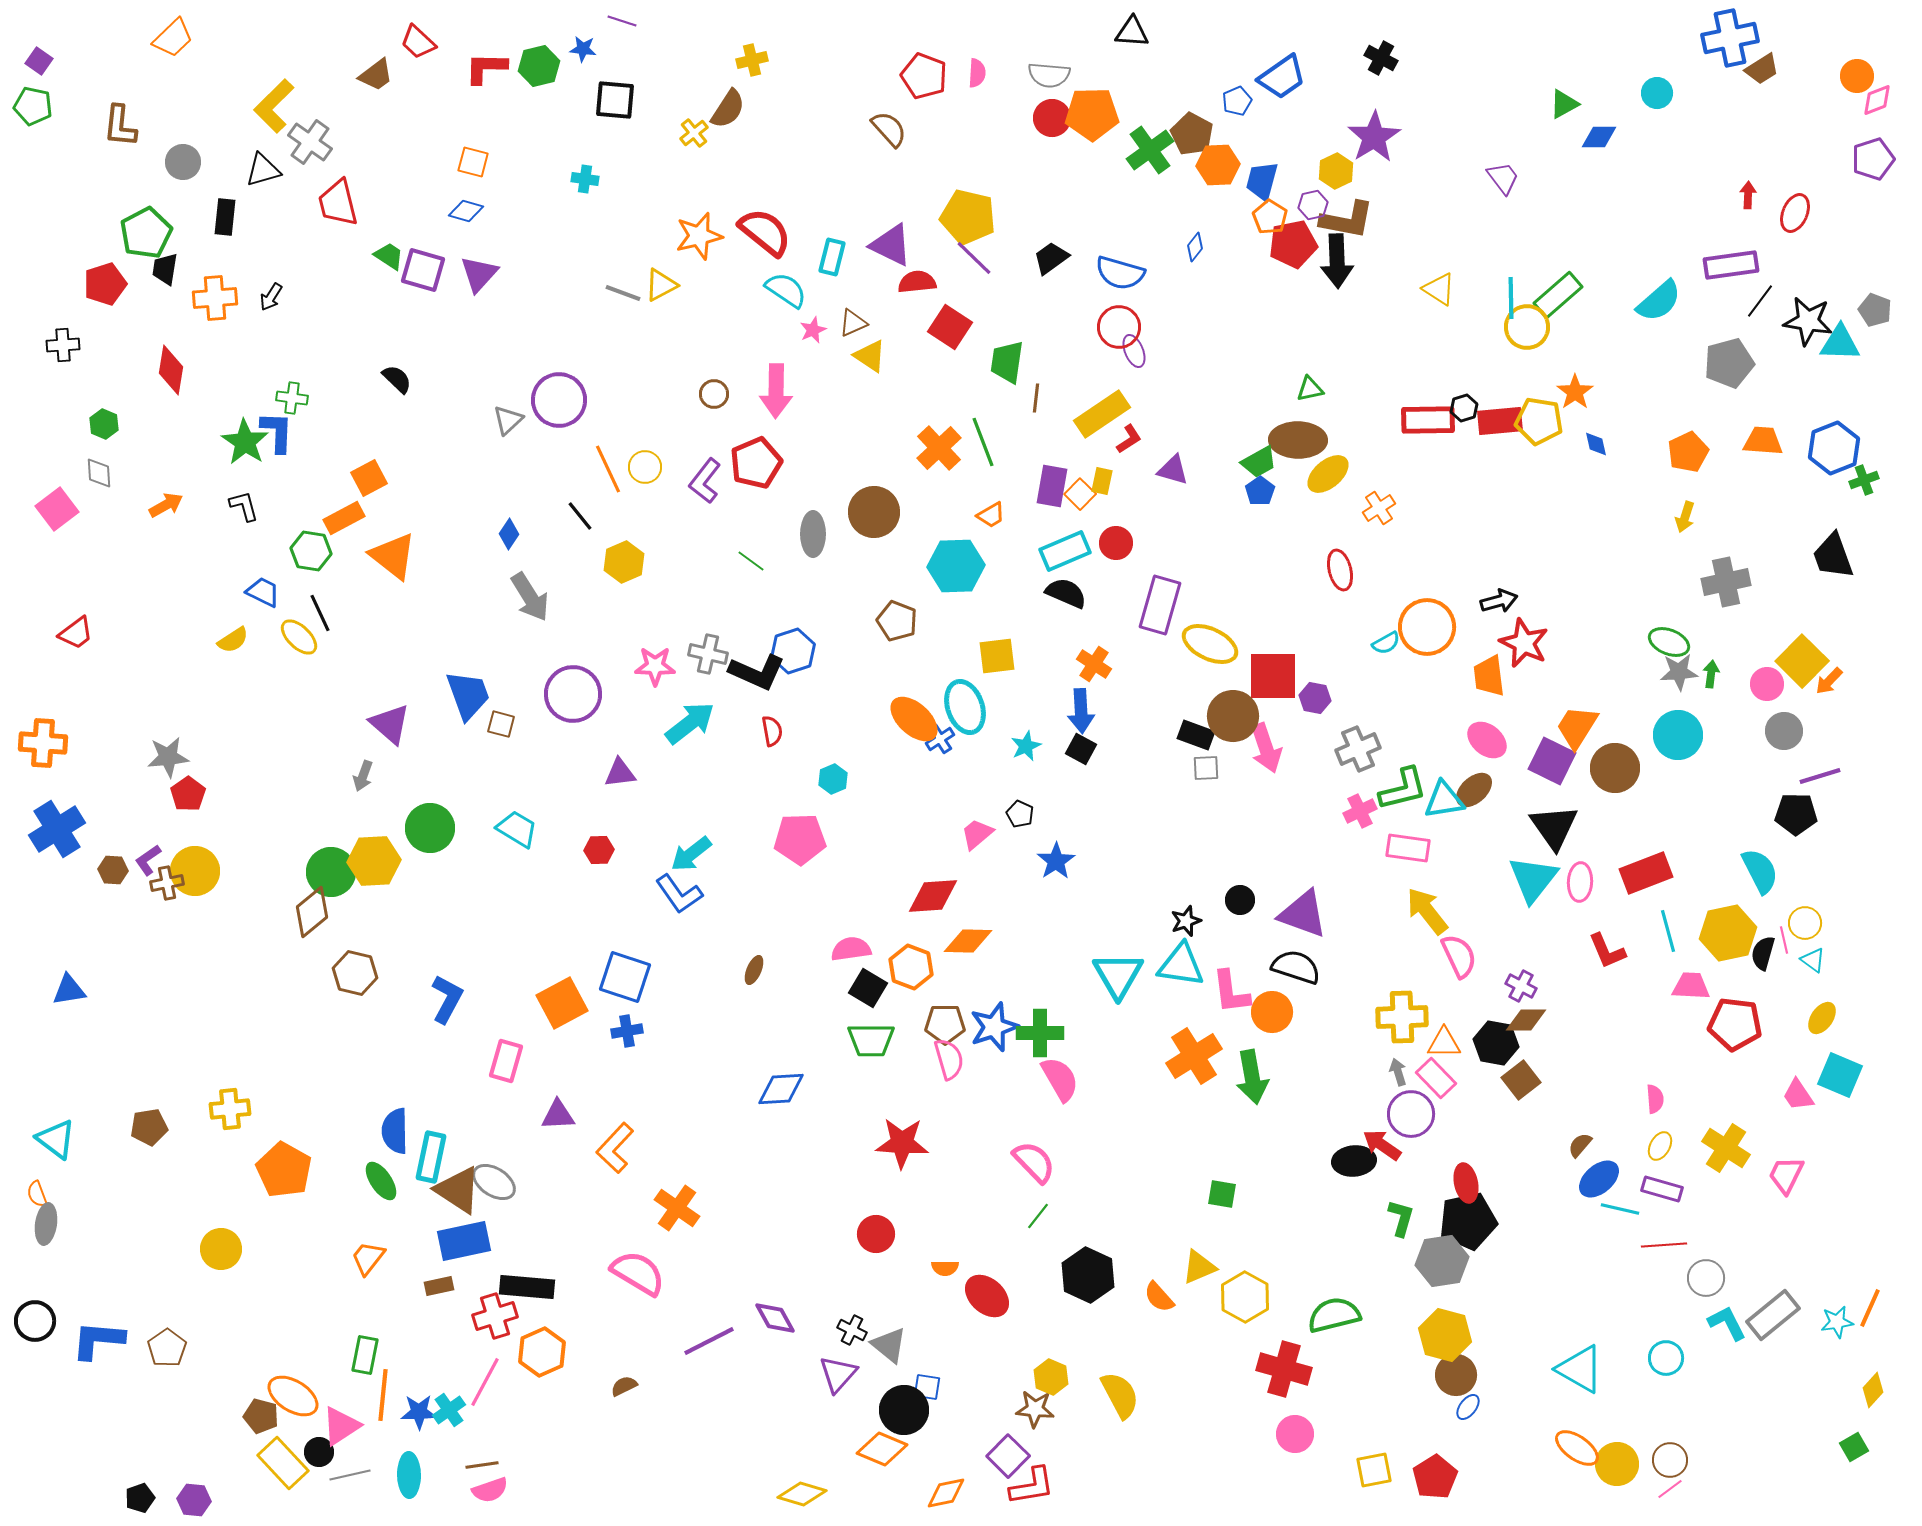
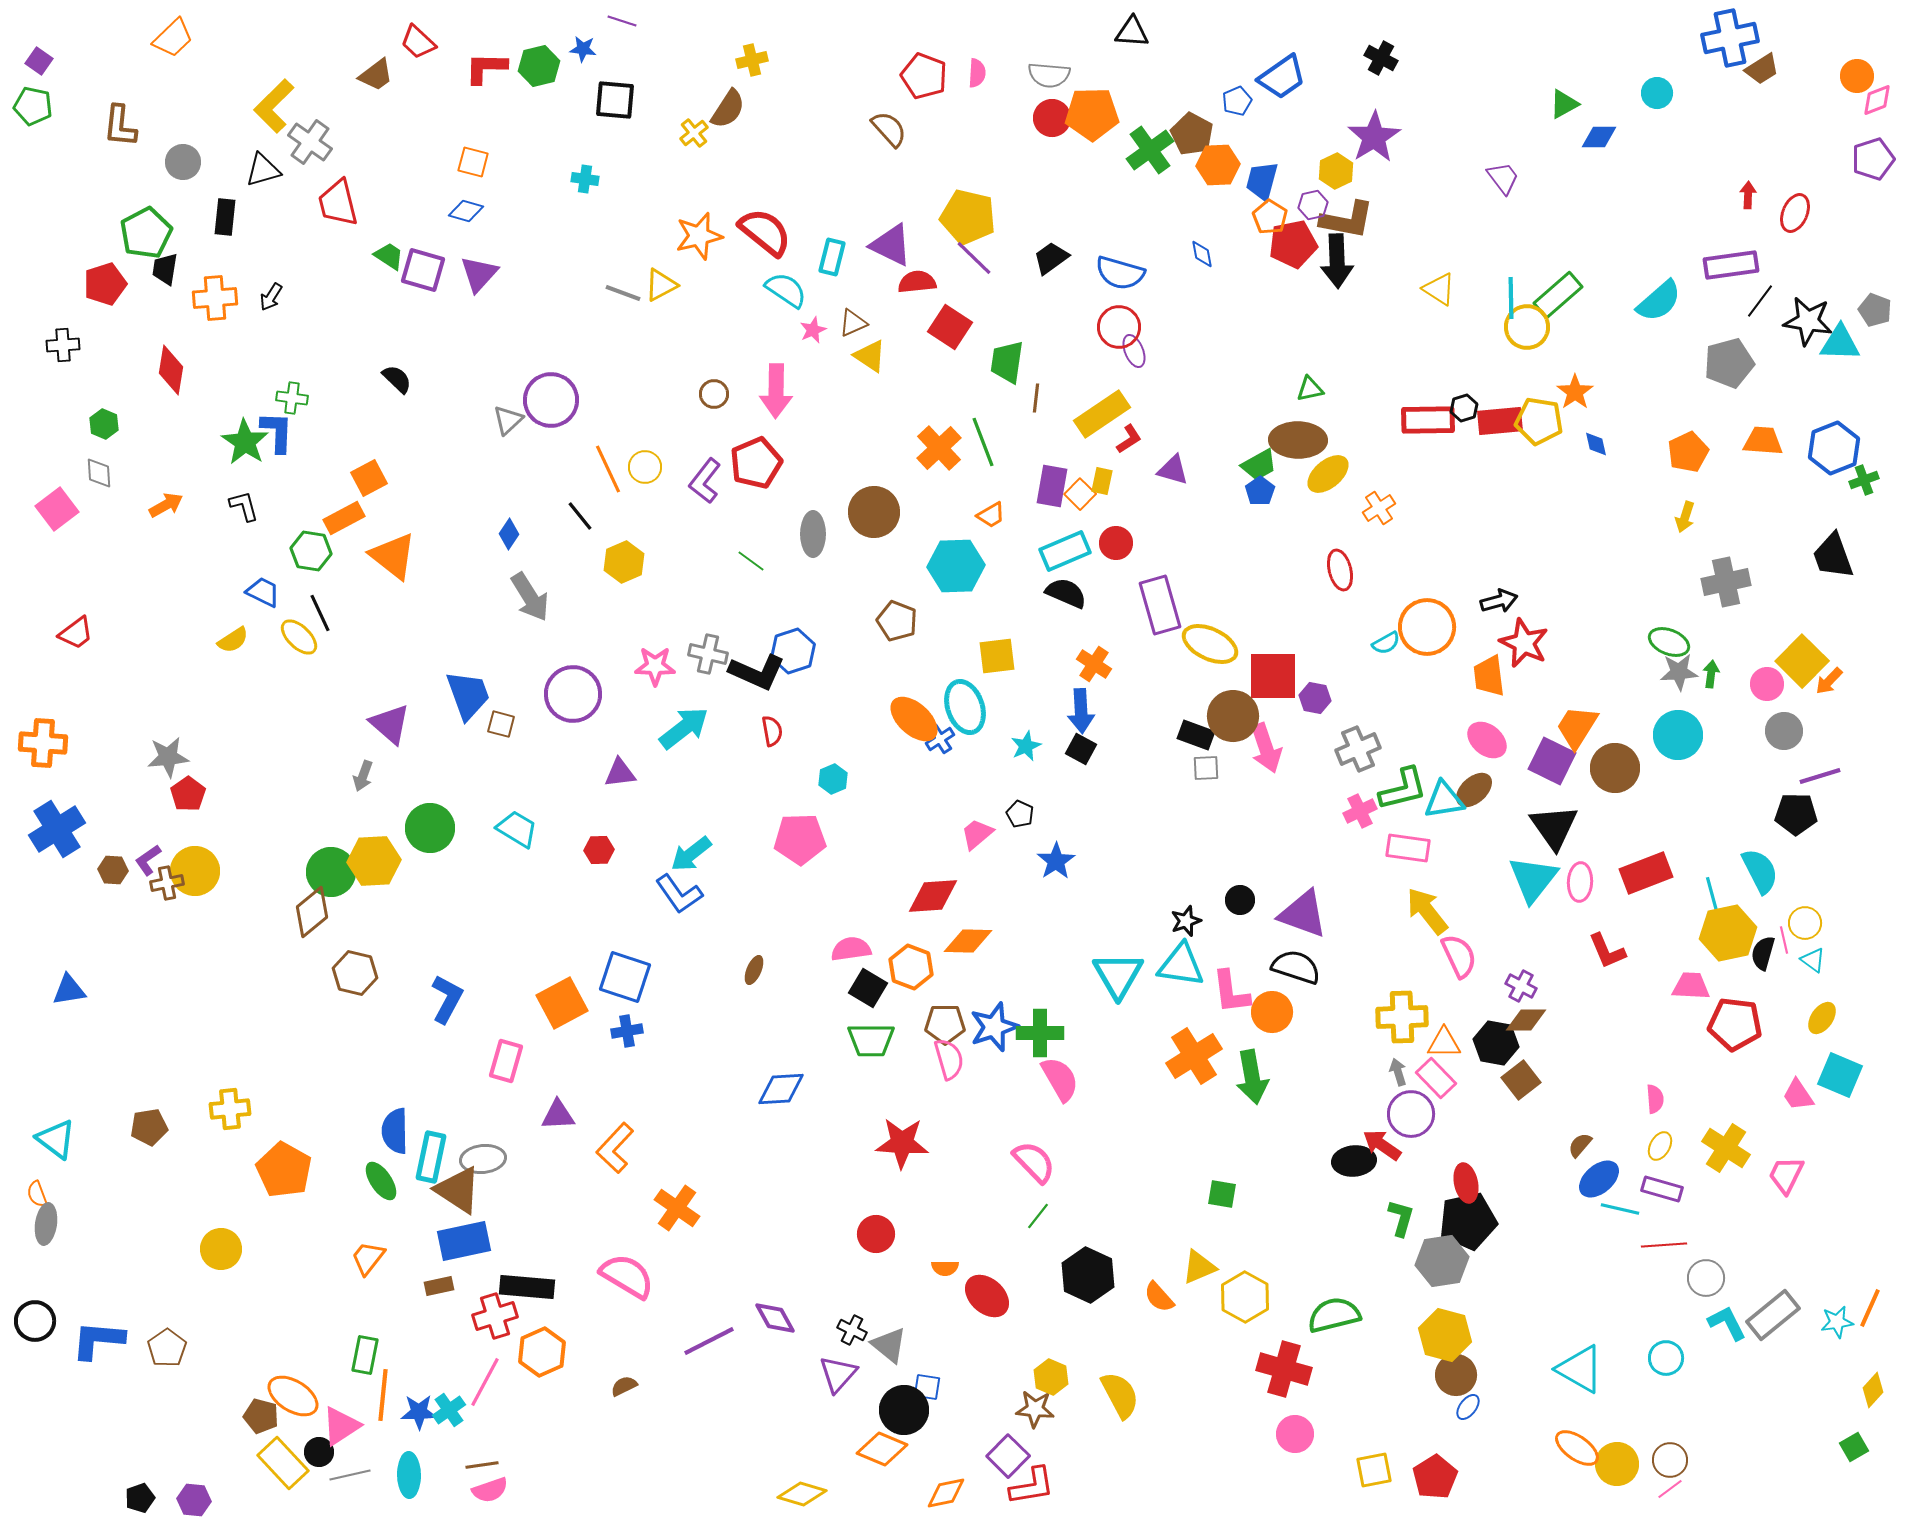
blue diamond at (1195, 247): moved 7 px right, 7 px down; rotated 48 degrees counterclockwise
purple circle at (559, 400): moved 8 px left
green trapezoid at (1259, 462): moved 3 px down
purple rectangle at (1160, 605): rotated 32 degrees counterclockwise
cyan arrow at (690, 723): moved 6 px left, 5 px down
cyan line at (1668, 931): moved 45 px right, 33 px up
gray ellipse at (494, 1182): moved 11 px left, 23 px up; rotated 39 degrees counterclockwise
pink semicircle at (638, 1273): moved 11 px left, 3 px down
